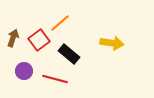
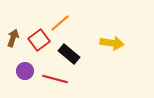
purple circle: moved 1 px right
